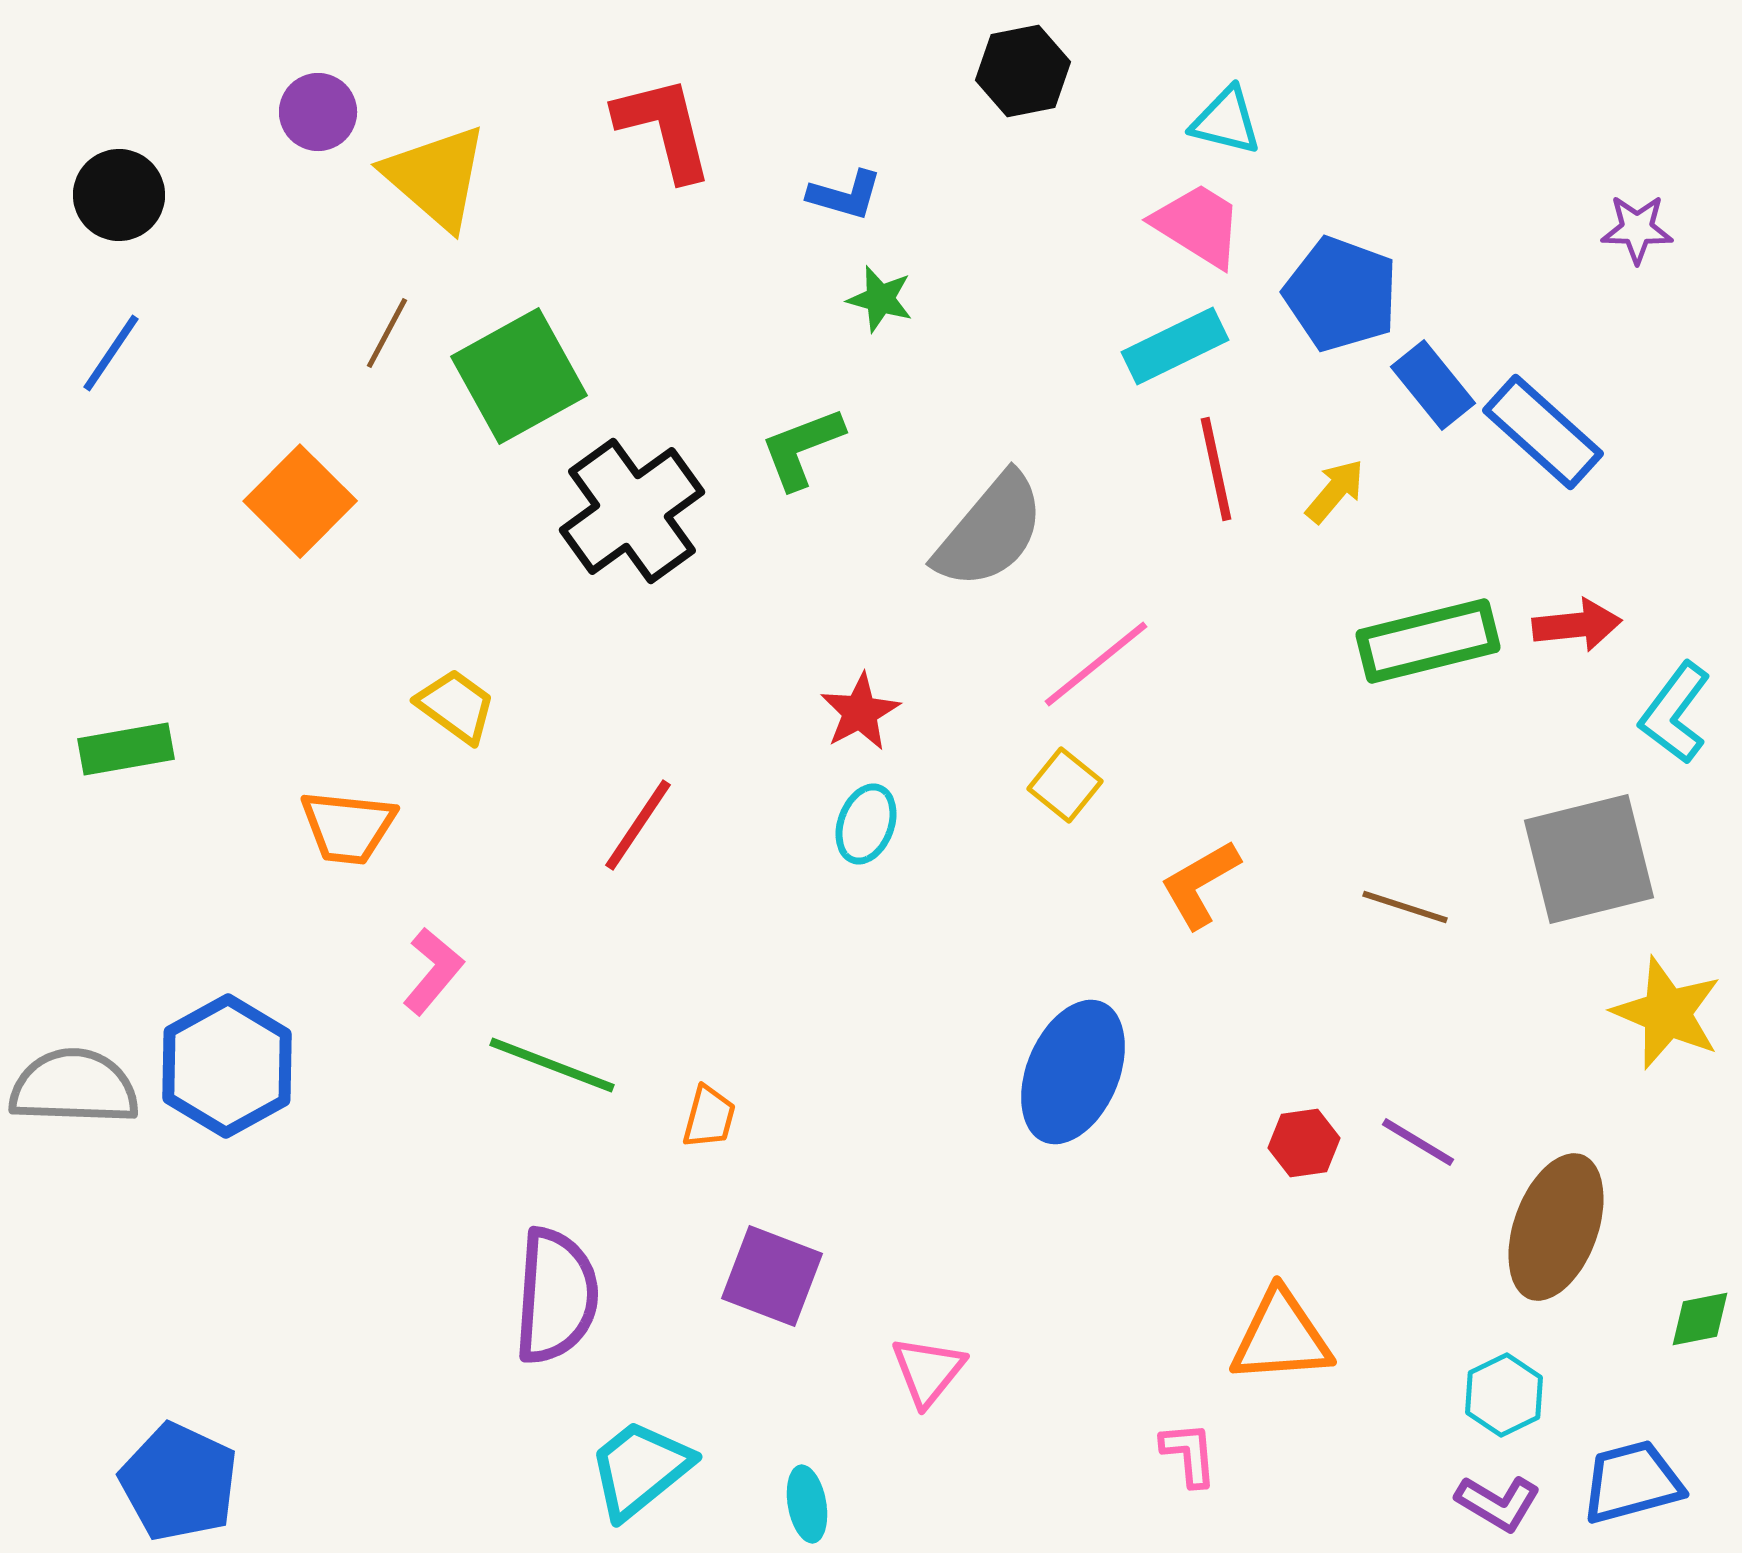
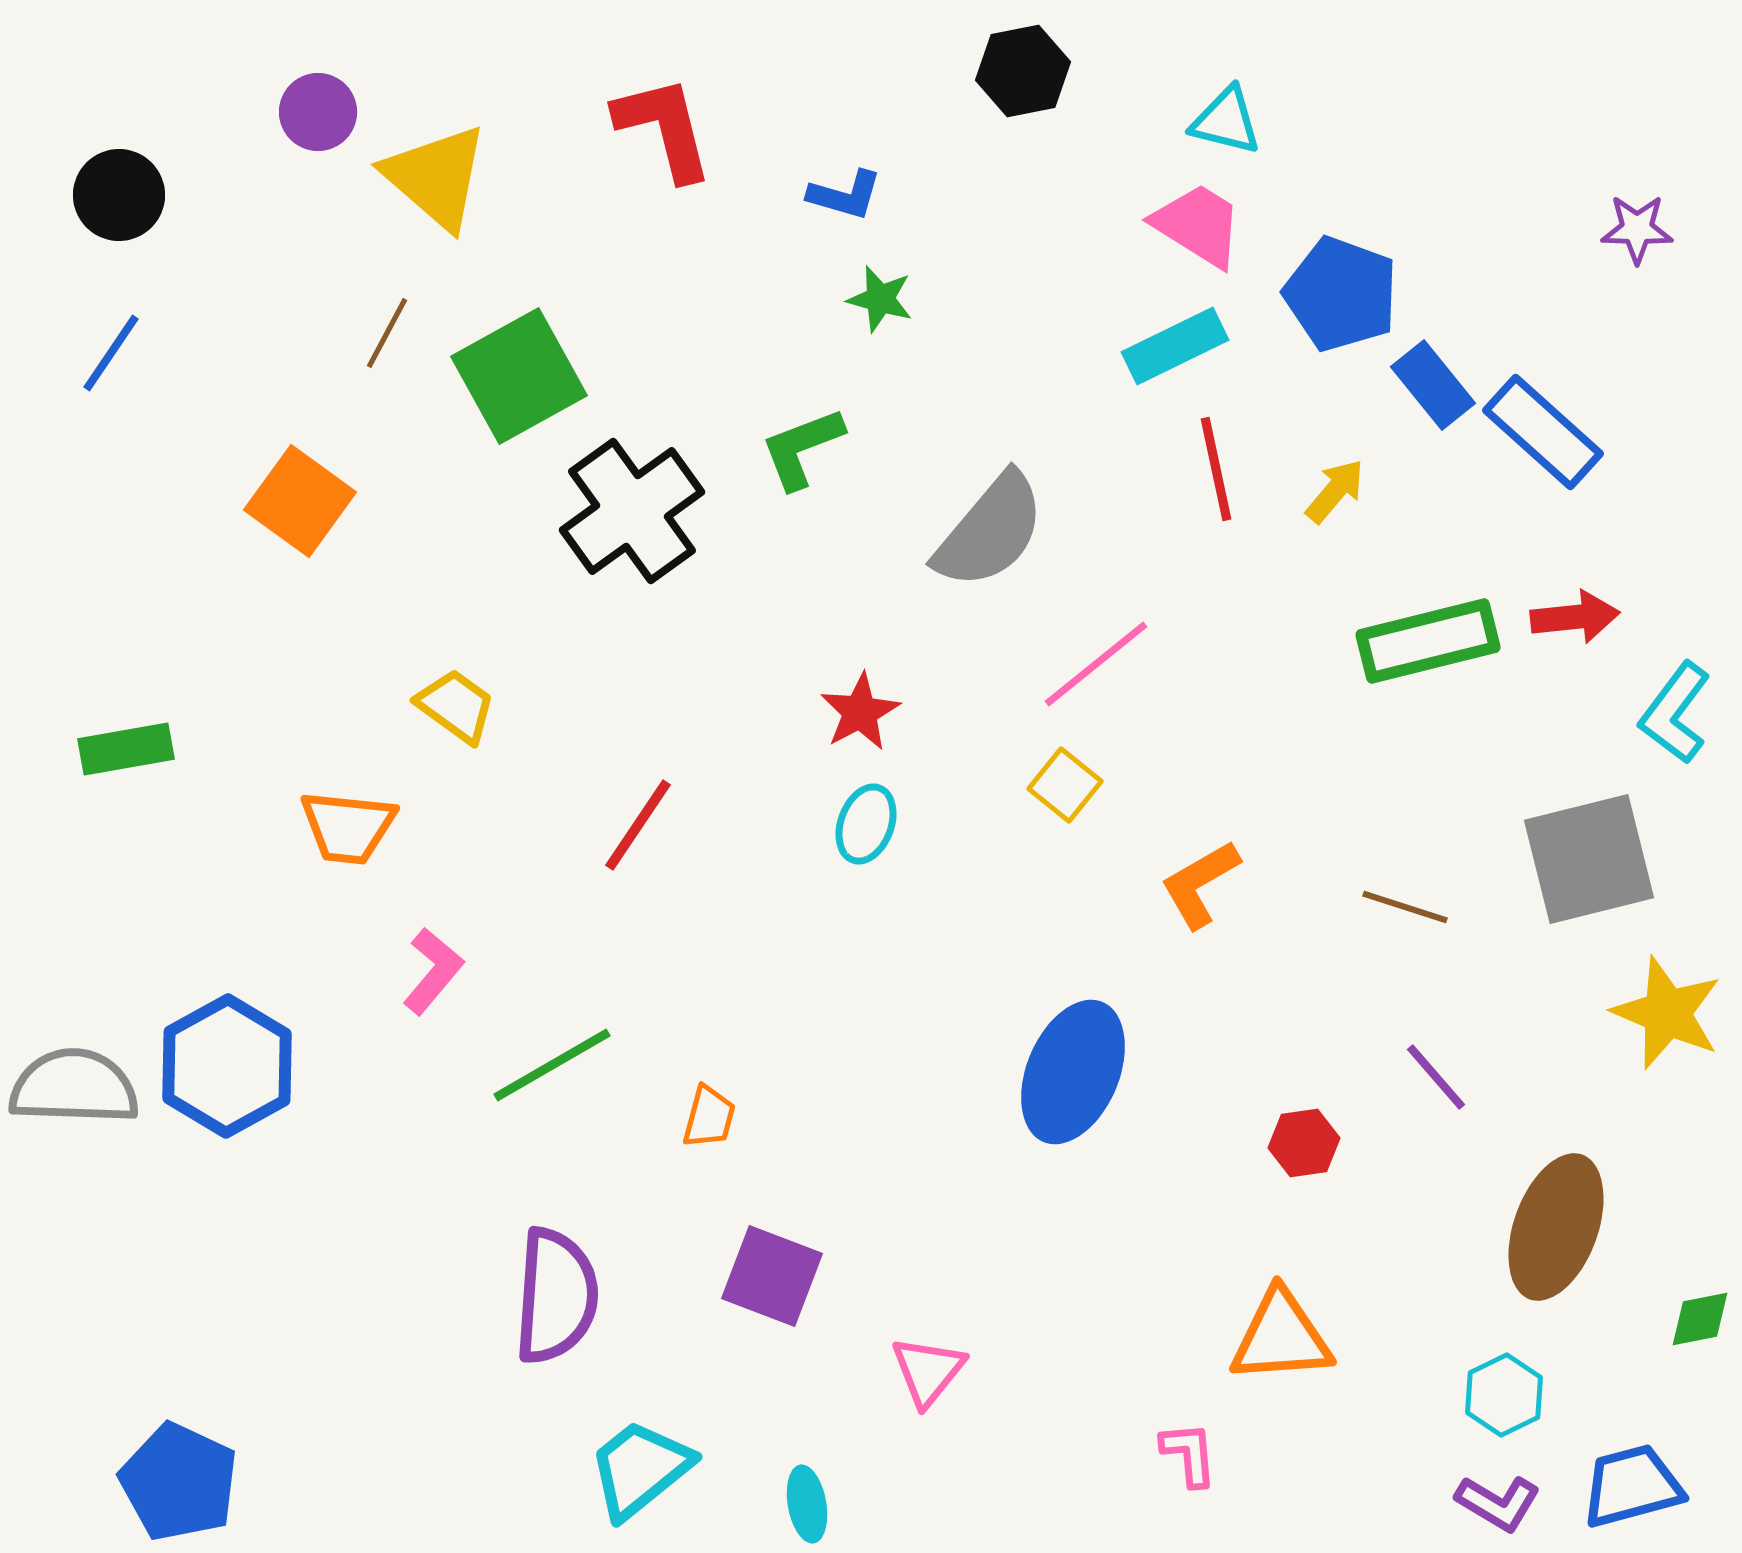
orange square at (300, 501): rotated 9 degrees counterclockwise
red arrow at (1577, 625): moved 2 px left, 8 px up
green line at (552, 1065): rotated 51 degrees counterclockwise
purple line at (1418, 1142): moved 18 px right, 65 px up; rotated 18 degrees clockwise
blue trapezoid at (1632, 1482): moved 4 px down
